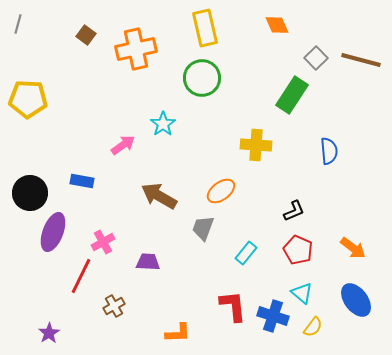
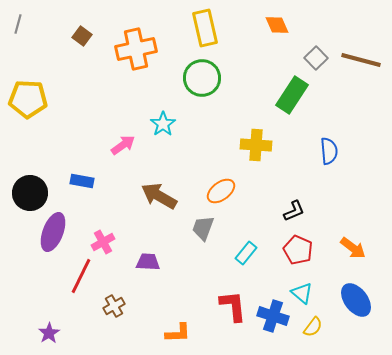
brown square: moved 4 px left, 1 px down
